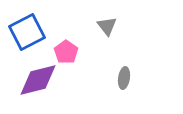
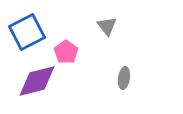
purple diamond: moved 1 px left, 1 px down
